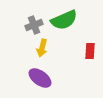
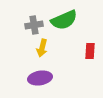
gray cross: rotated 12 degrees clockwise
purple ellipse: rotated 45 degrees counterclockwise
